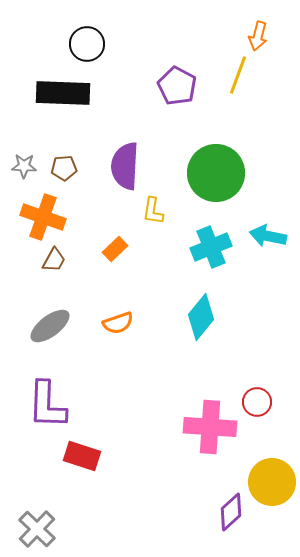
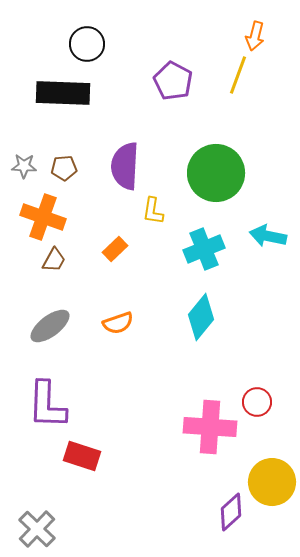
orange arrow: moved 3 px left
purple pentagon: moved 4 px left, 5 px up
cyan cross: moved 7 px left, 2 px down
